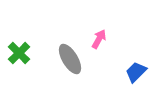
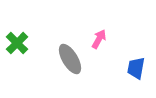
green cross: moved 2 px left, 10 px up
blue trapezoid: moved 4 px up; rotated 35 degrees counterclockwise
